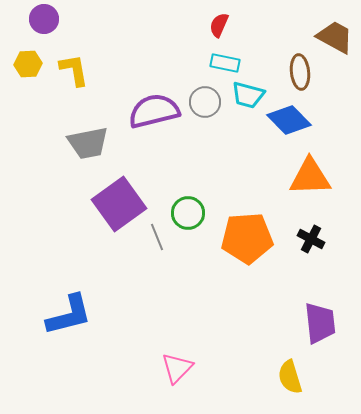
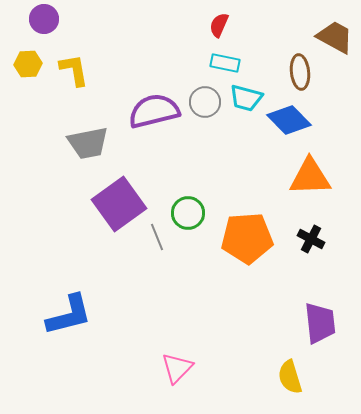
cyan trapezoid: moved 2 px left, 3 px down
